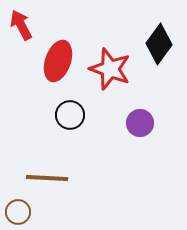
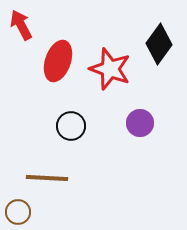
black circle: moved 1 px right, 11 px down
